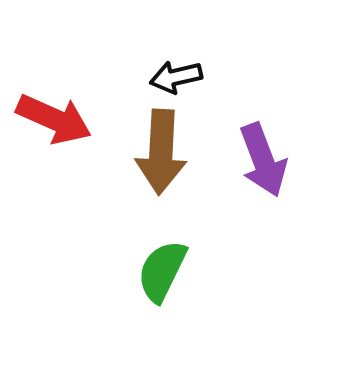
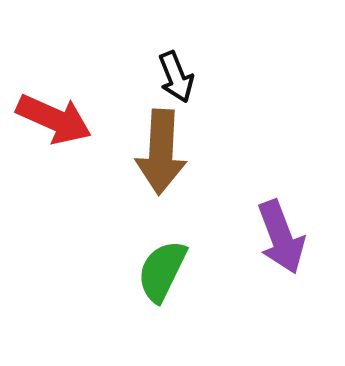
black arrow: rotated 99 degrees counterclockwise
purple arrow: moved 18 px right, 77 px down
